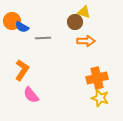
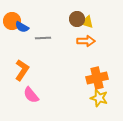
yellow triangle: moved 3 px right, 10 px down
brown circle: moved 2 px right, 3 px up
yellow star: moved 1 px left
